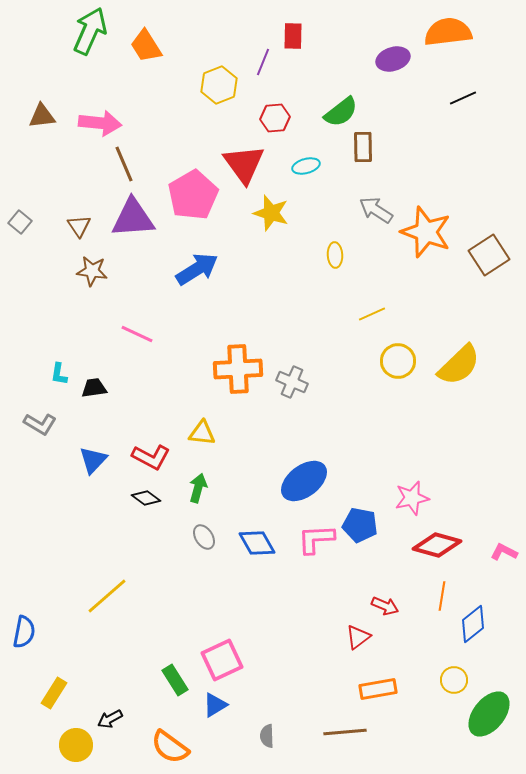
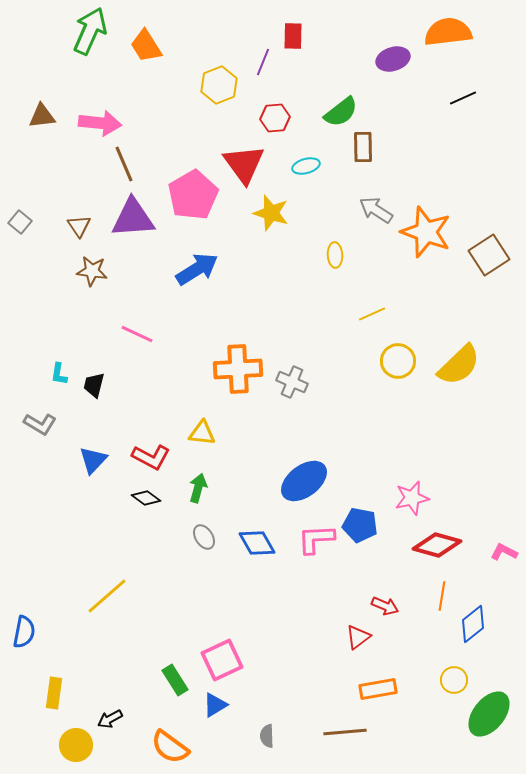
black trapezoid at (94, 388): moved 3 px up; rotated 68 degrees counterclockwise
yellow rectangle at (54, 693): rotated 24 degrees counterclockwise
